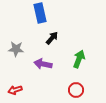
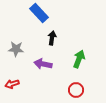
blue rectangle: moved 1 px left; rotated 30 degrees counterclockwise
black arrow: rotated 32 degrees counterclockwise
red arrow: moved 3 px left, 6 px up
